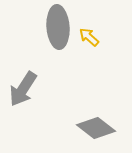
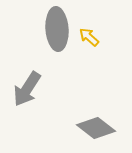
gray ellipse: moved 1 px left, 2 px down
gray arrow: moved 4 px right
